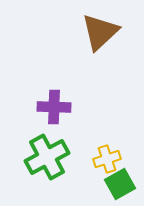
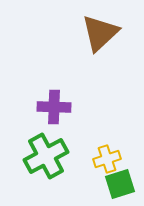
brown triangle: moved 1 px down
green cross: moved 1 px left, 1 px up
green square: rotated 12 degrees clockwise
